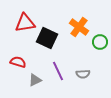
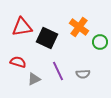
red triangle: moved 3 px left, 4 px down
gray triangle: moved 1 px left, 1 px up
